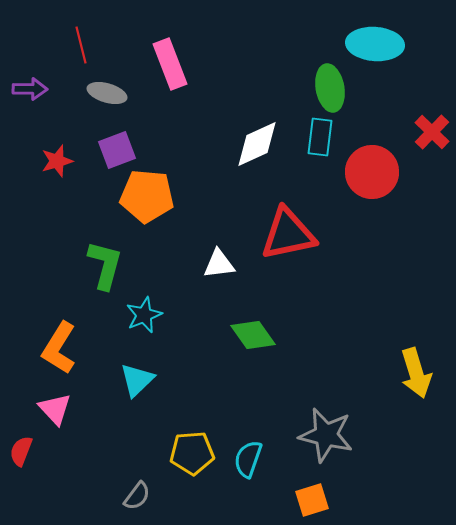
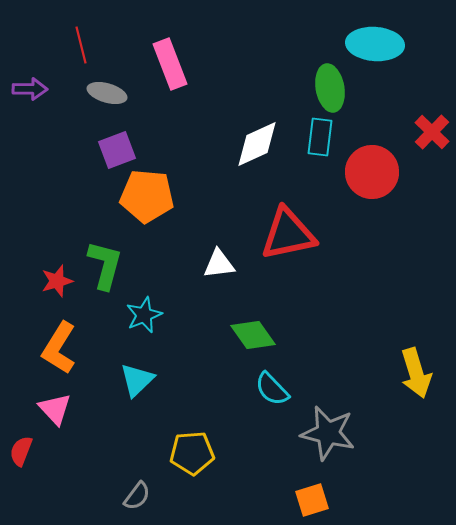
red star: moved 120 px down
gray star: moved 2 px right, 2 px up
cyan semicircle: moved 24 px right, 70 px up; rotated 63 degrees counterclockwise
